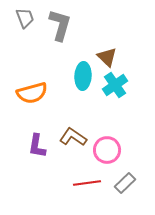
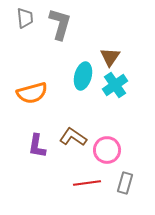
gray trapezoid: rotated 15 degrees clockwise
gray L-shape: moved 1 px up
brown triangle: moved 3 px right; rotated 20 degrees clockwise
cyan ellipse: rotated 12 degrees clockwise
gray rectangle: rotated 30 degrees counterclockwise
